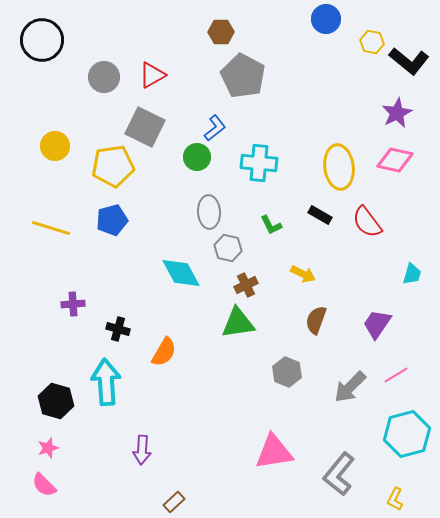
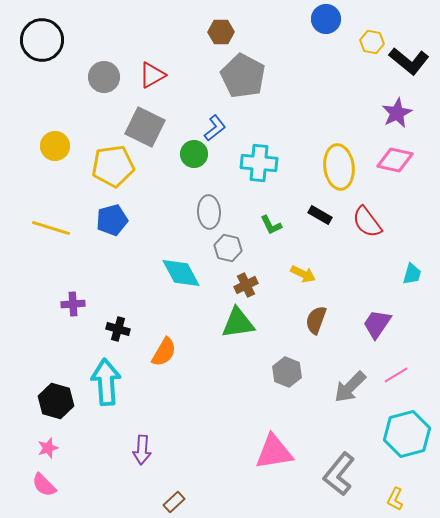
green circle at (197, 157): moved 3 px left, 3 px up
